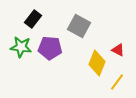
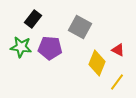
gray square: moved 1 px right, 1 px down
